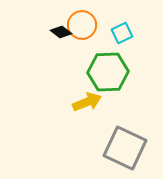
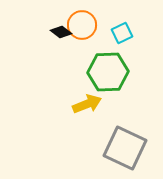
yellow arrow: moved 2 px down
